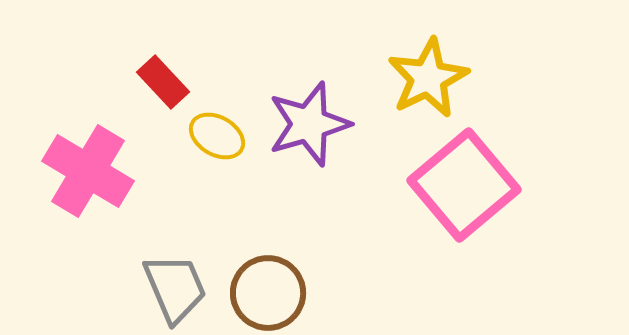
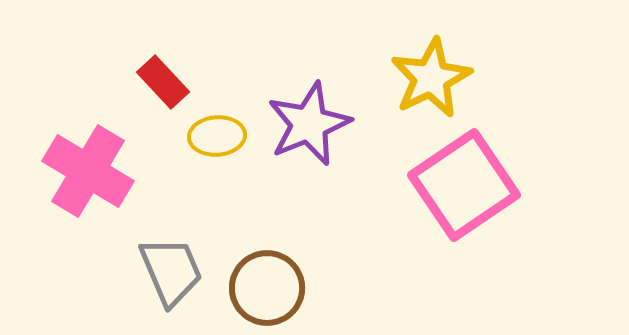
yellow star: moved 3 px right
purple star: rotated 6 degrees counterclockwise
yellow ellipse: rotated 34 degrees counterclockwise
pink square: rotated 6 degrees clockwise
gray trapezoid: moved 4 px left, 17 px up
brown circle: moved 1 px left, 5 px up
